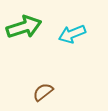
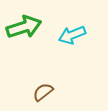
cyan arrow: moved 1 px down
